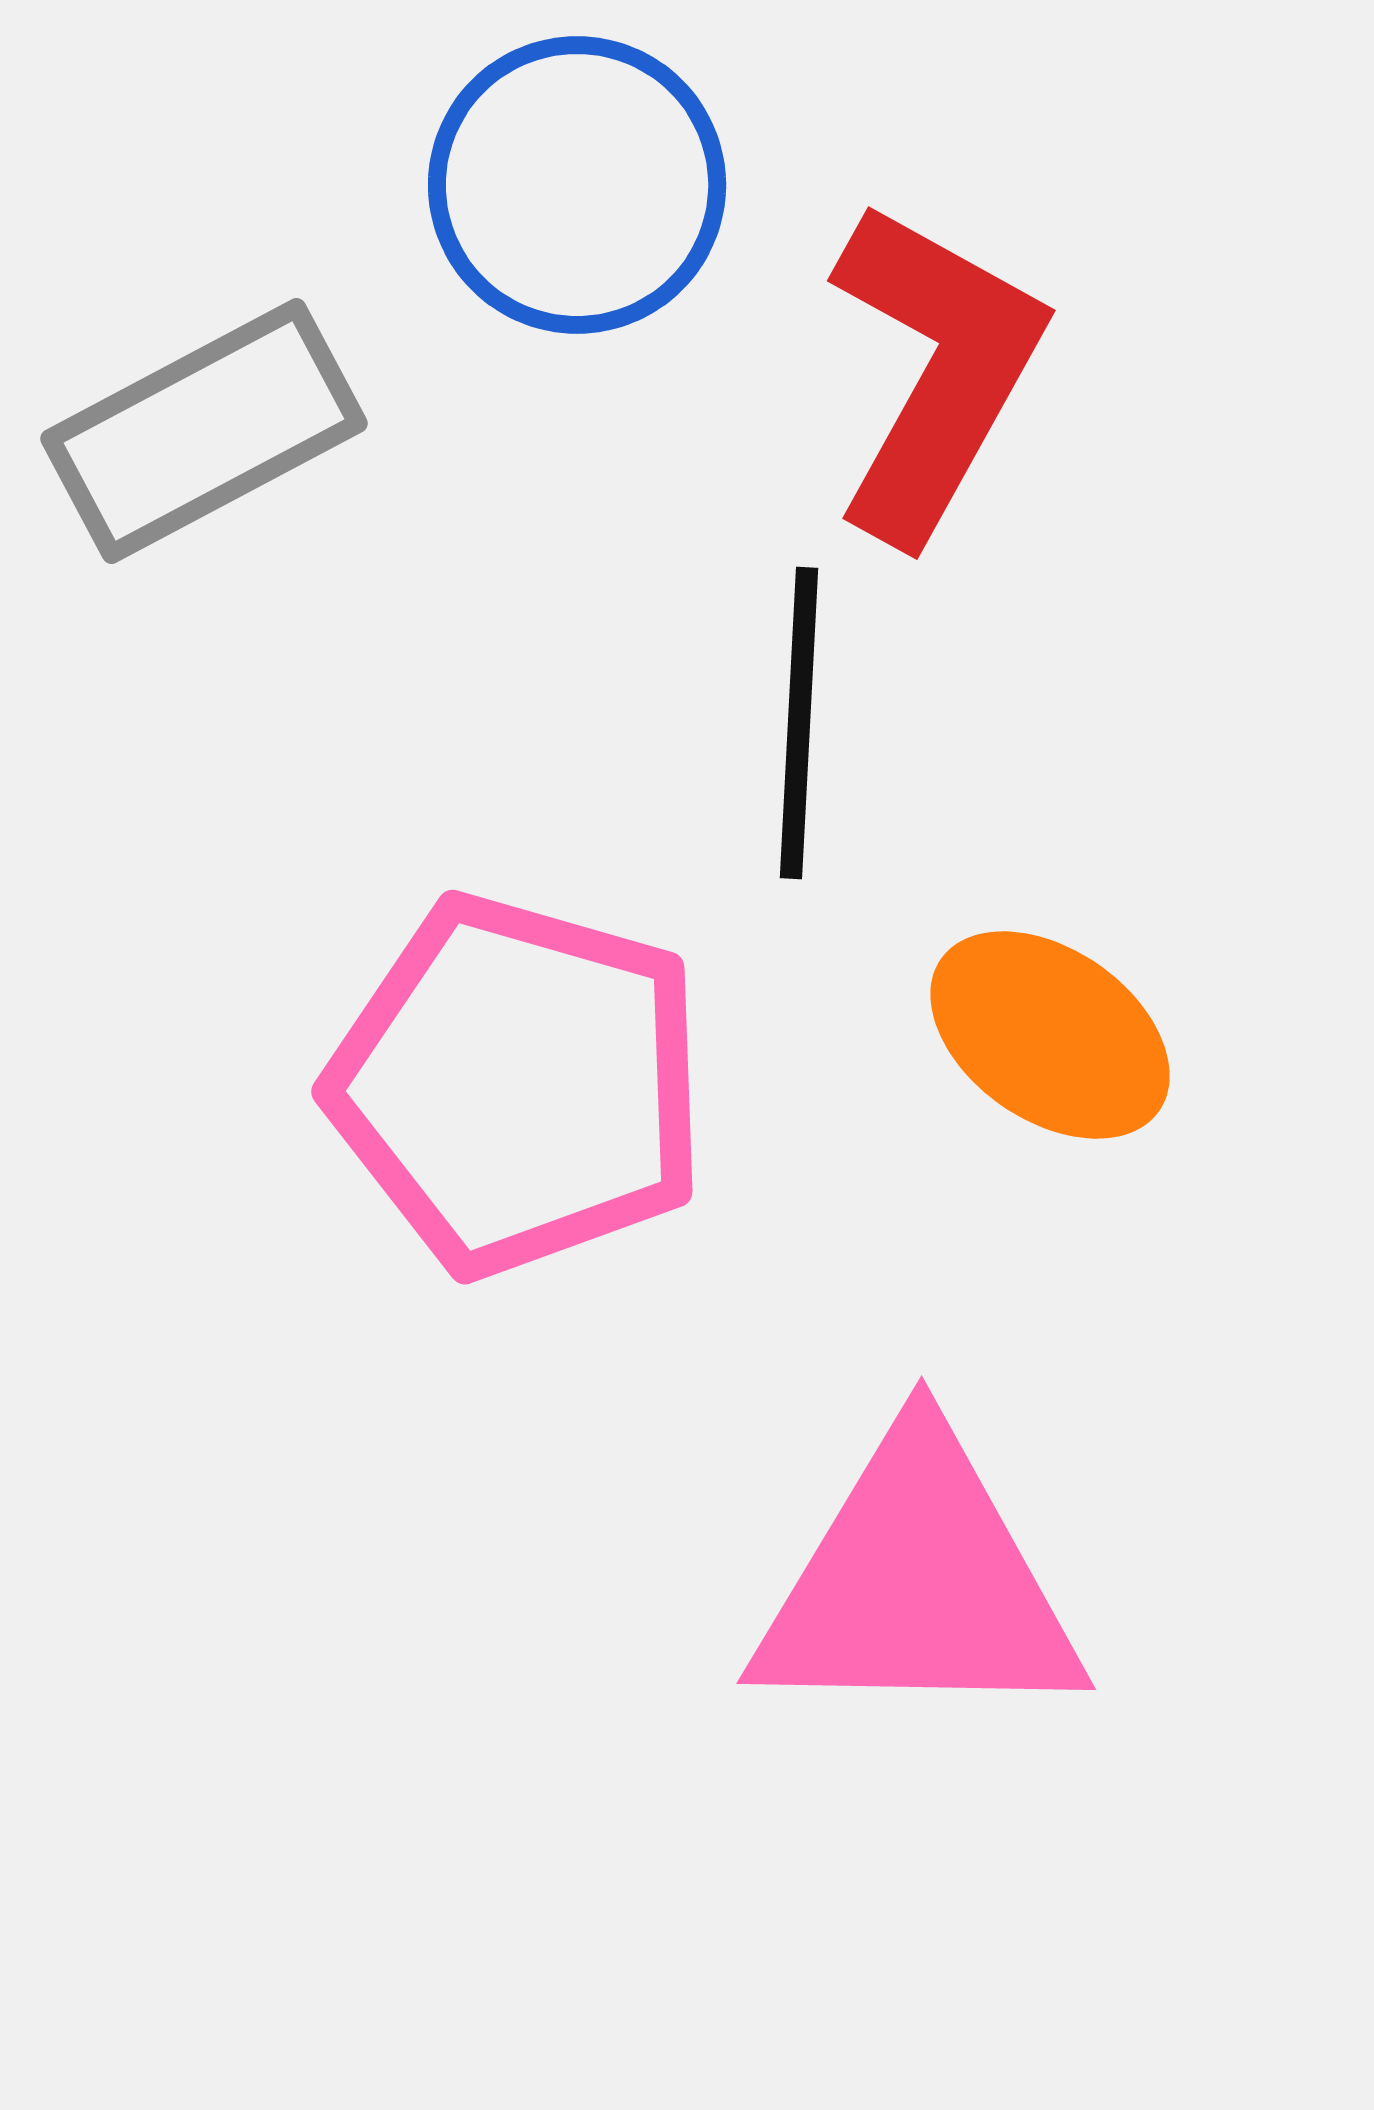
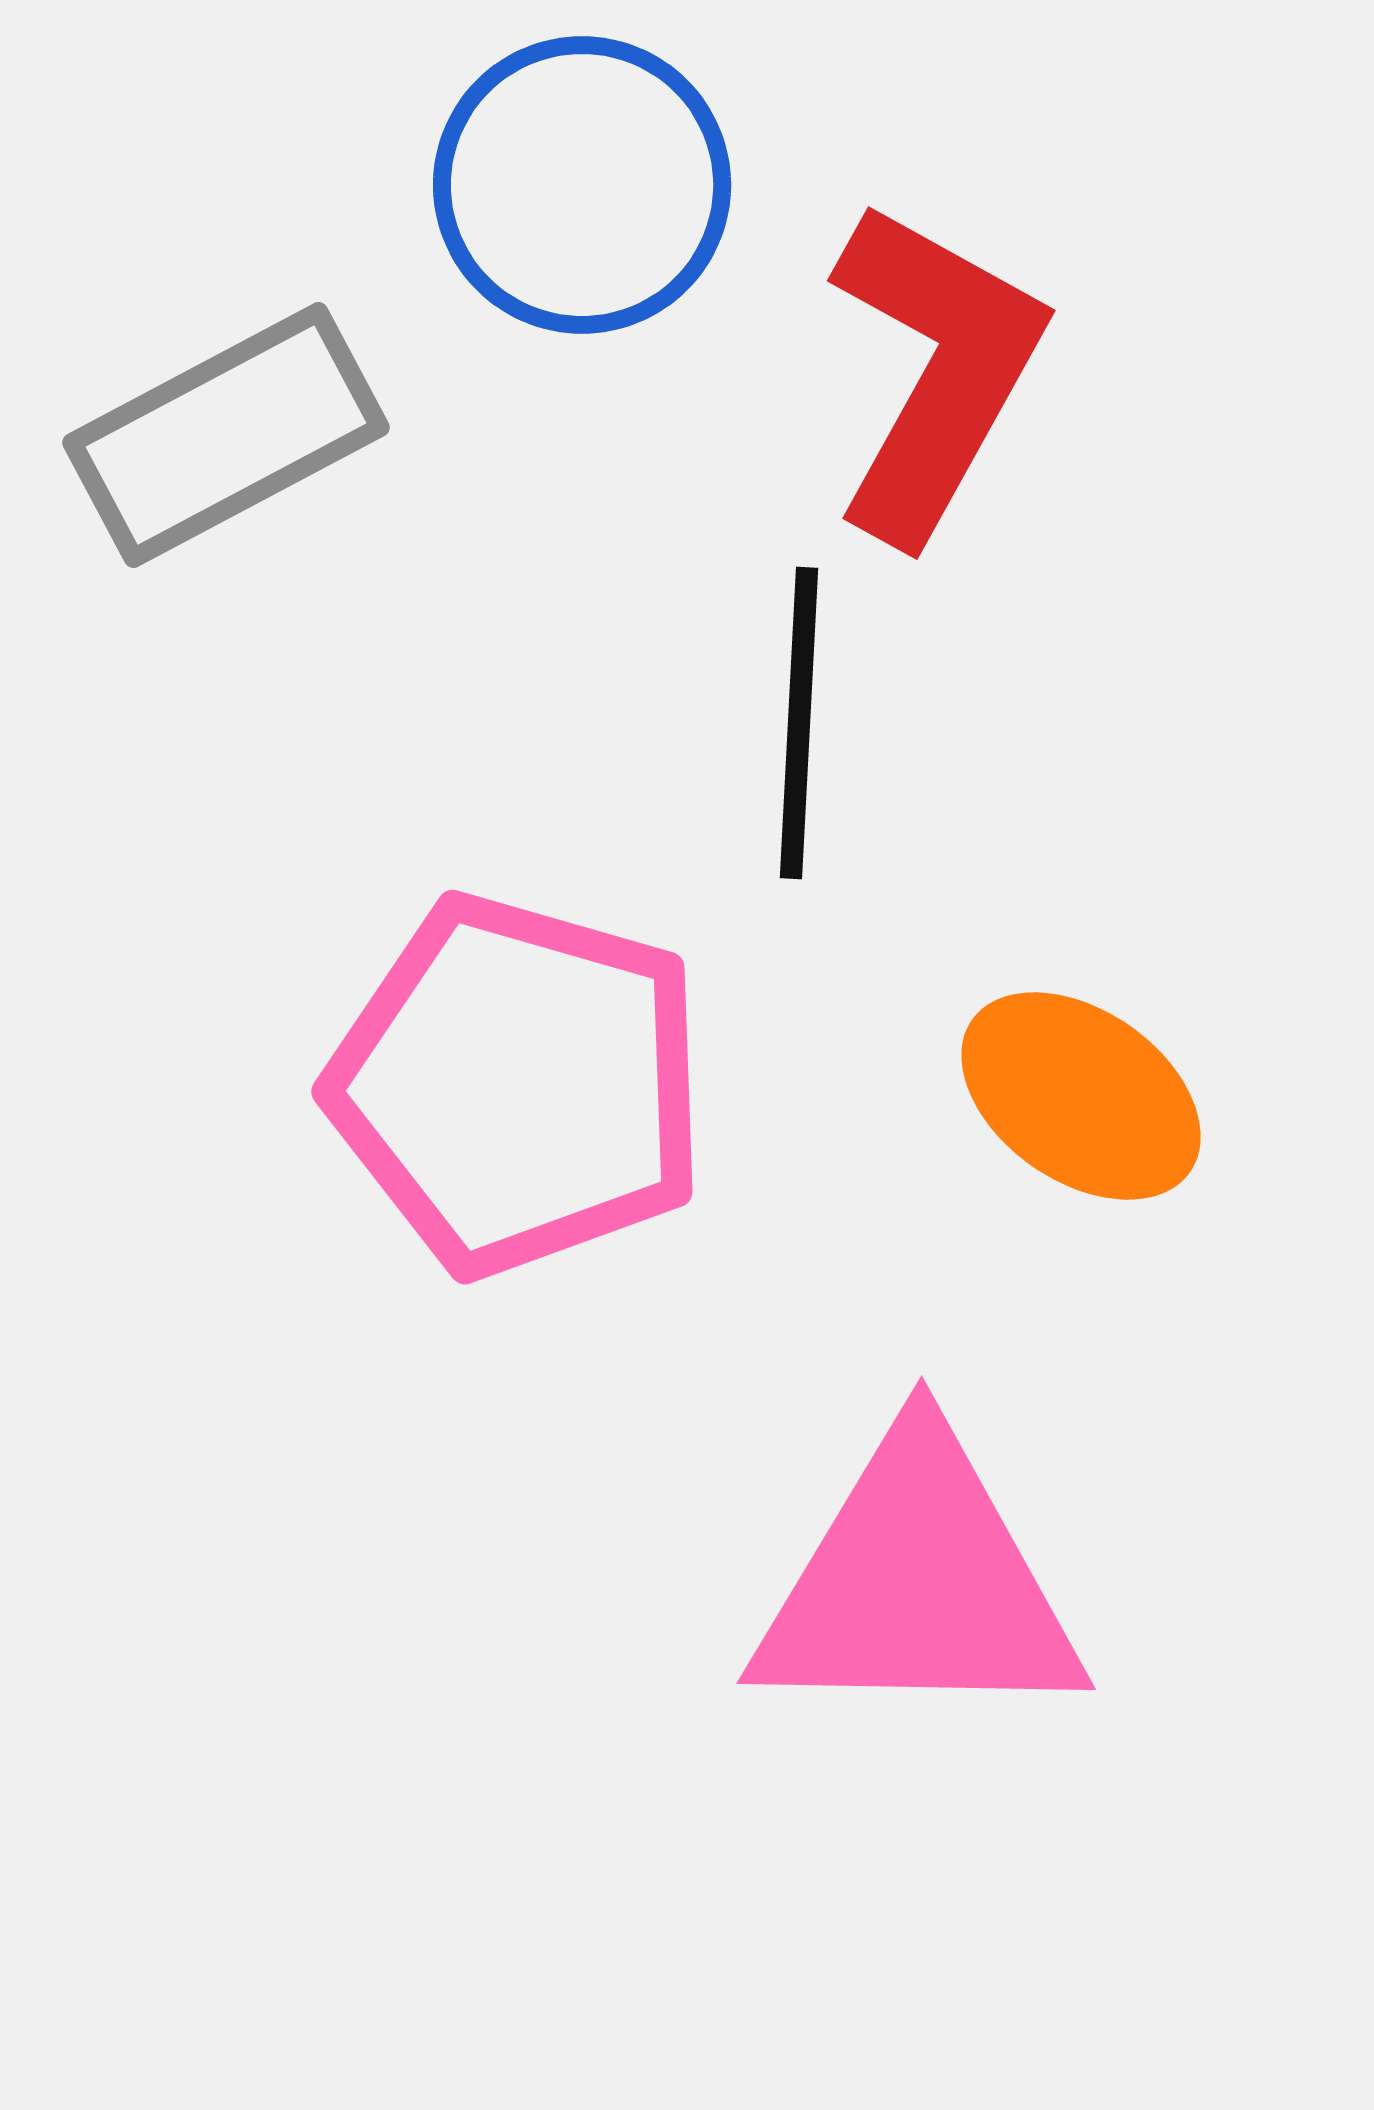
blue circle: moved 5 px right
gray rectangle: moved 22 px right, 4 px down
orange ellipse: moved 31 px right, 61 px down
